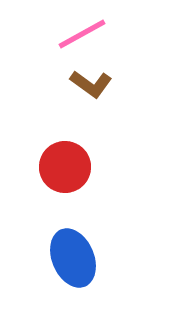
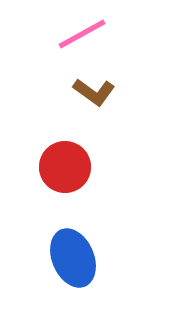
brown L-shape: moved 3 px right, 8 px down
